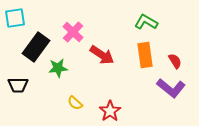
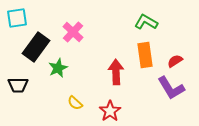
cyan square: moved 2 px right
red arrow: moved 14 px right, 17 px down; rotated 125 degrees counterclockwise
red semicircle: rotated 91 degrees counterclockwise
green star: rotated 18 degrees counterclockwise
purple L-shape: rotated 20 degrees clockwise
